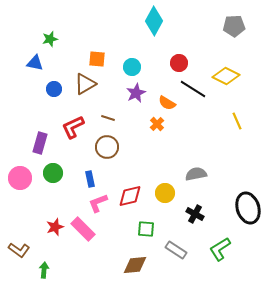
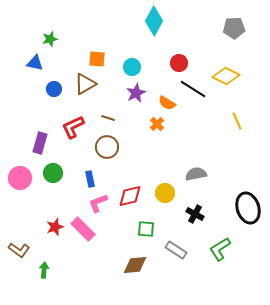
gray pentagon: moved 2 px down
